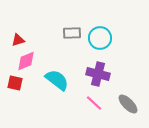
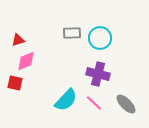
cyan semicircle: moved 9 px right, 20 px down; rotated 95 degrees clockwise
gray ellipse: moved 2 px left
